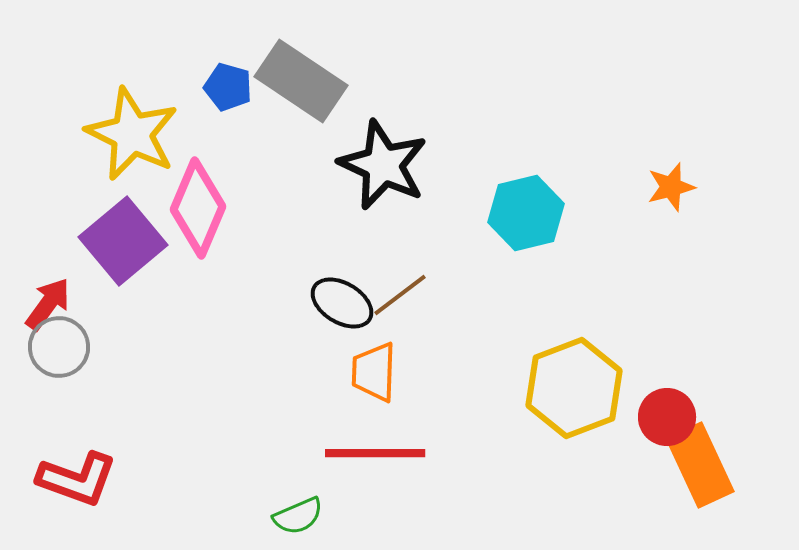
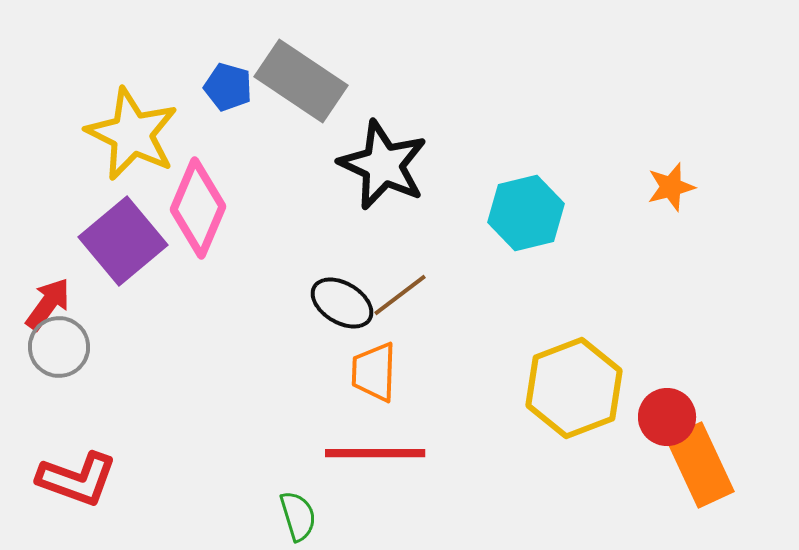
green semicircle: rotated 84 degrees counterclockwise
